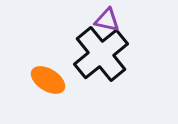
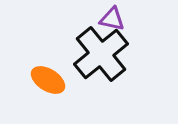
purple triangle: moved 5 px right, 1 px up
